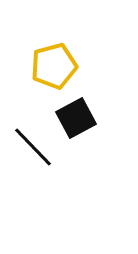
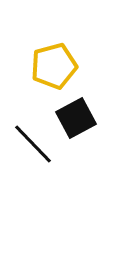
black line: moved 3 px up
